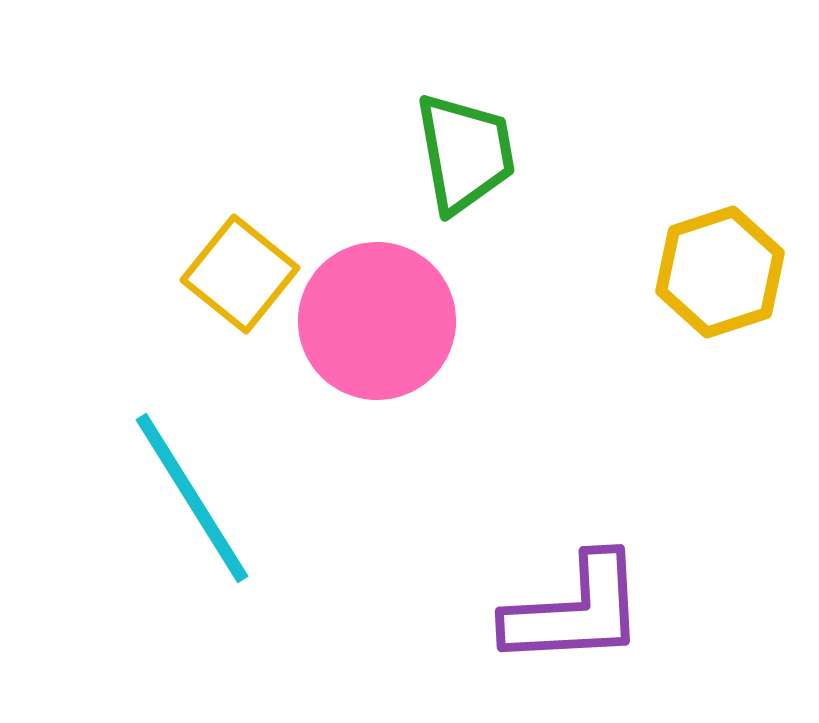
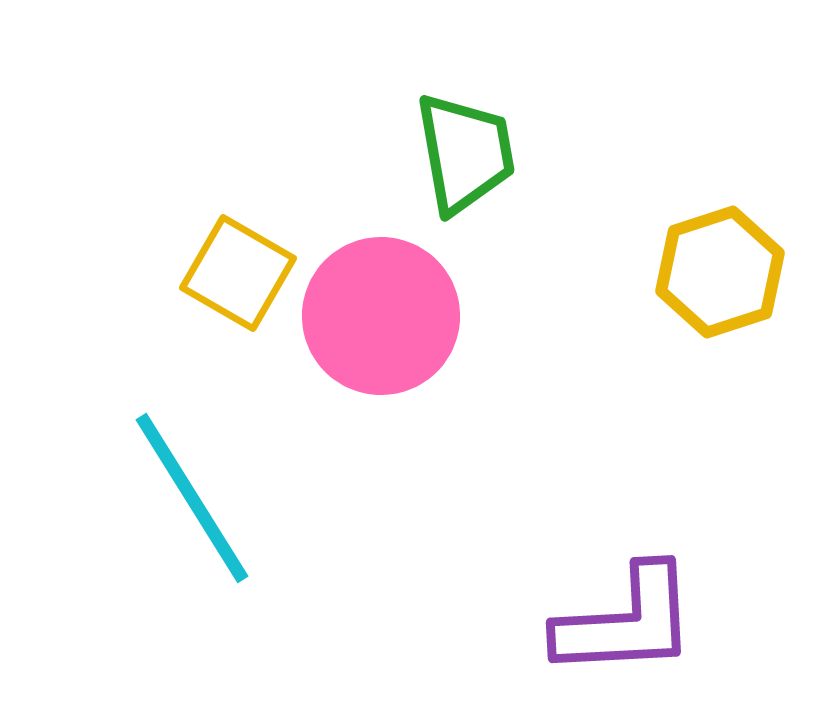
yellow square: moved 2 px left, 1 px up; rotated 9 degrees counterclockwise
pink circle: moved 4 px right, 5 px up
purple L-shape: moved 51 px right, 11 px down
